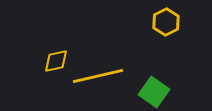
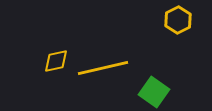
yellow hexagon: moved 12 px right, 2 px up
yellow line: moved 5 px right, 8 px up
